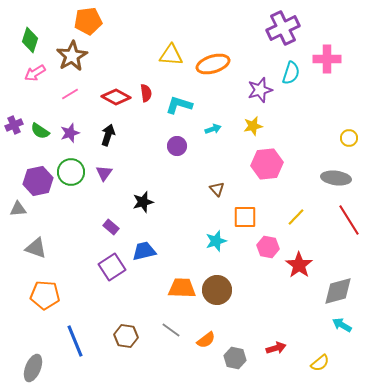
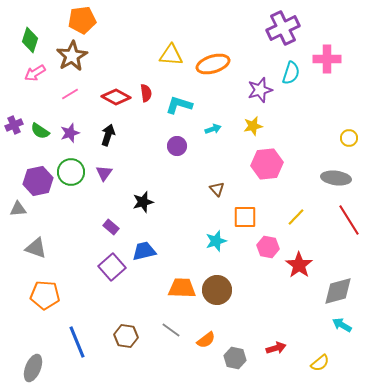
orange pentagon at (88, 21): moved 6 px left, 1 px up
purple square at (112, 267): rotated 8 degrees counterclockwise
blue line at (75, 341): moved 2 px right, 1 px down
